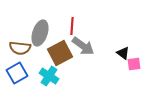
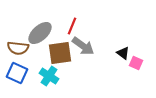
red line: rotated 18 degrees clockwise
gray ellipse: rotated 30 degrees clockwise
brown semicircle: moved 2 px left
brown square: rotated 20 degrees clockwise
pink square: moved 2 px right, 1 px up; rotated 32 degrees clockwise
blue square: rotated 35 degrees counterclockwise
